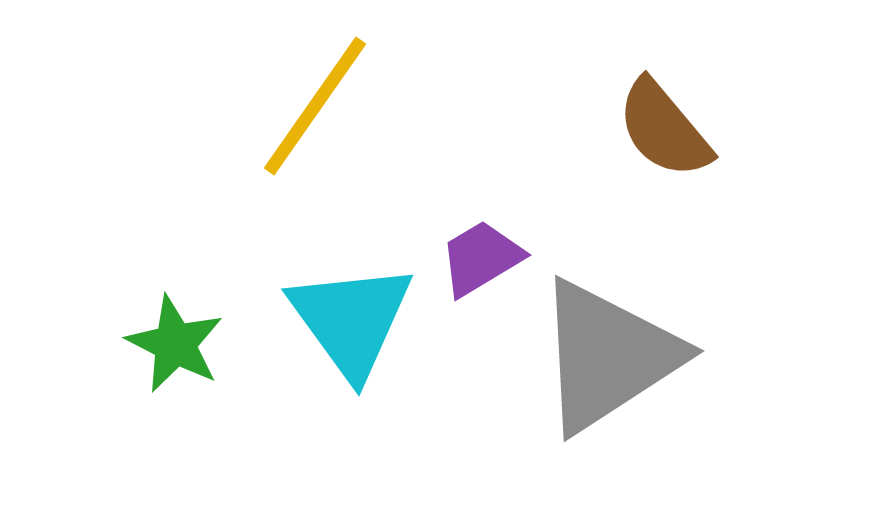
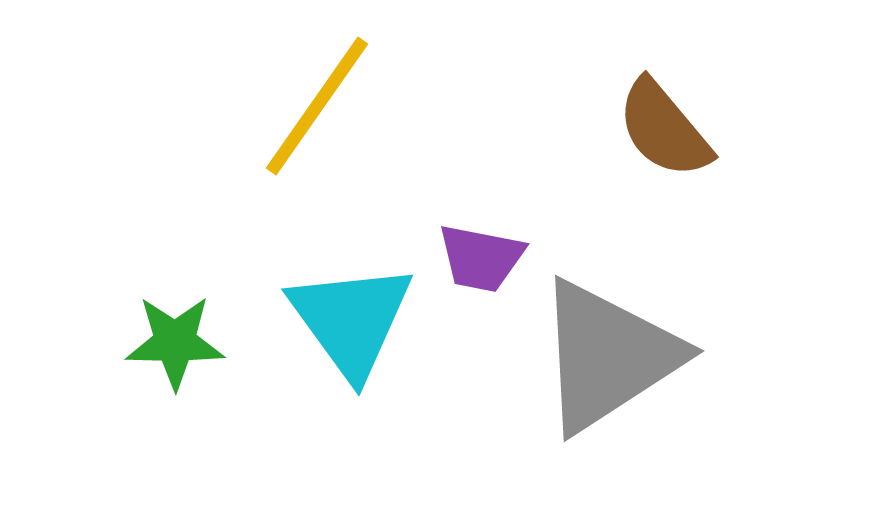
yellow line: moved 2 px right
purple trapezoid: rotated 138 degrees counterclockwise
green star: moved 2 px up; rotated 26 degrees counterclockwise
